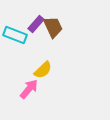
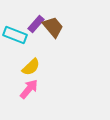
brown trapezoid: rotated 15 degrees counterclockwise
yellow semicircle: moved 12 px left, 3 px up
